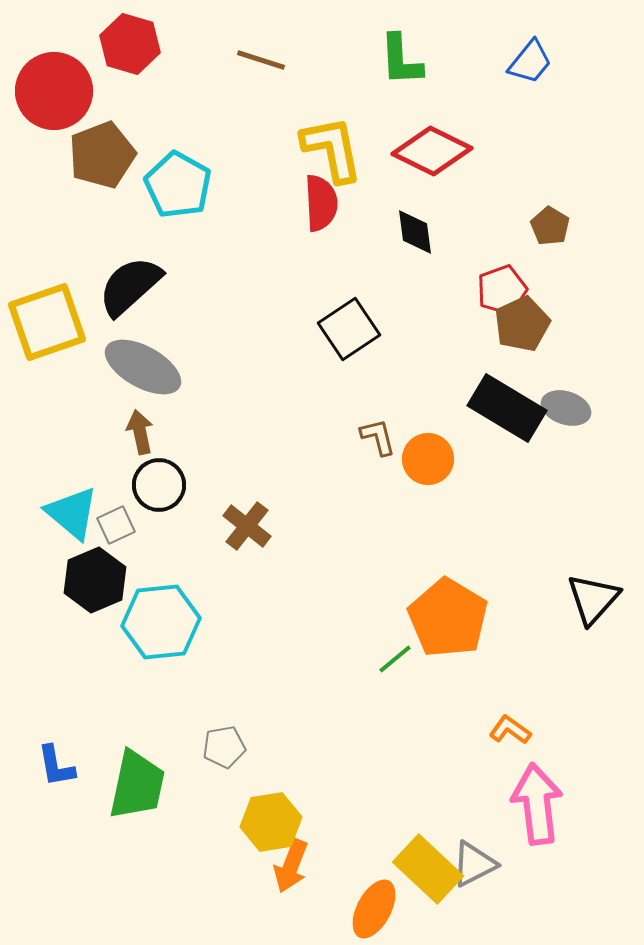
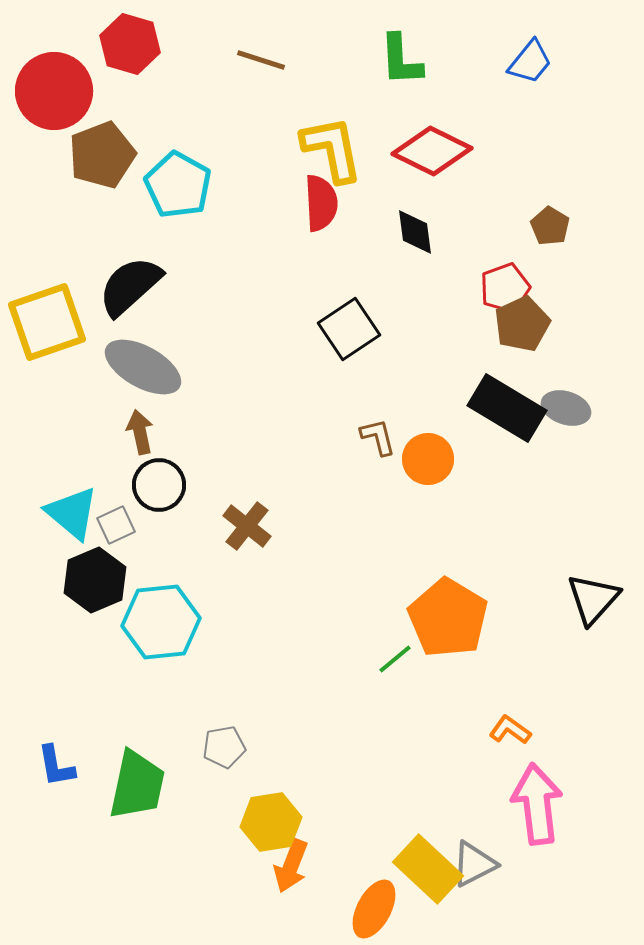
red pentagon at (502, 290): moved 3 px right, 2 px up
